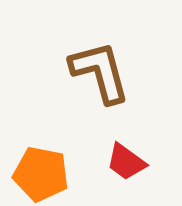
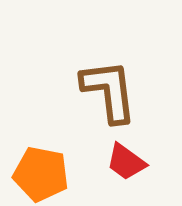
brown L-shape: moved 9 px right, 19 px down; rotated 8 degrees clockwise
